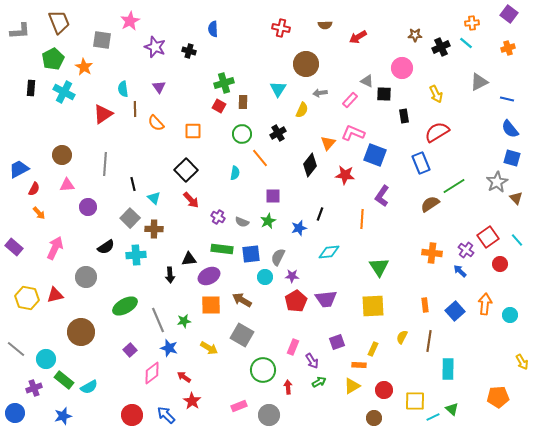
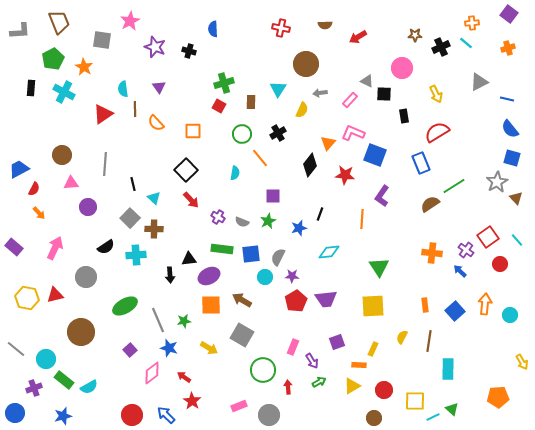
brown rectangle at (243, 102): moved 8 px right
pink triangle at (67, 185): moved 4 px right, 2 px up
